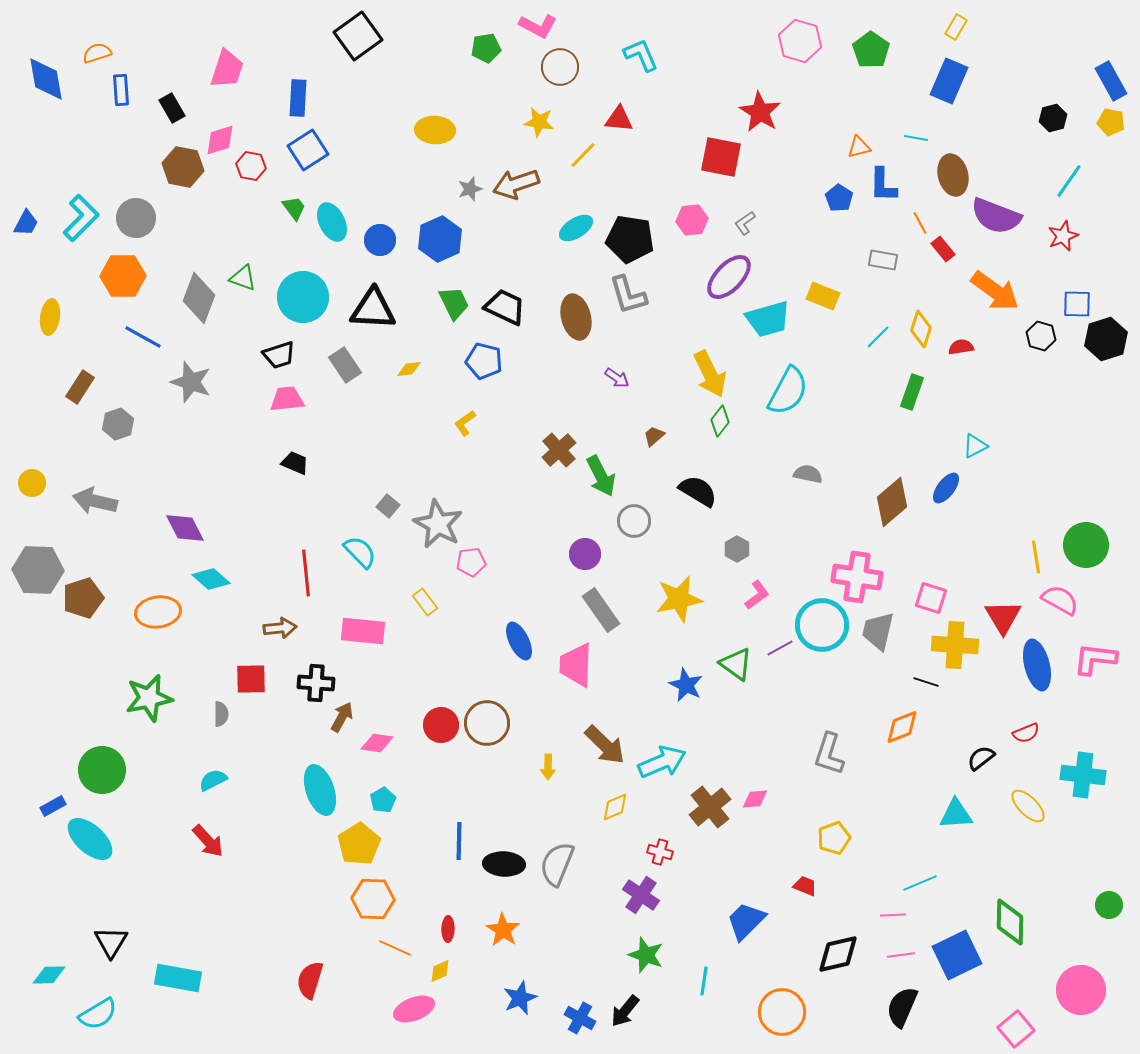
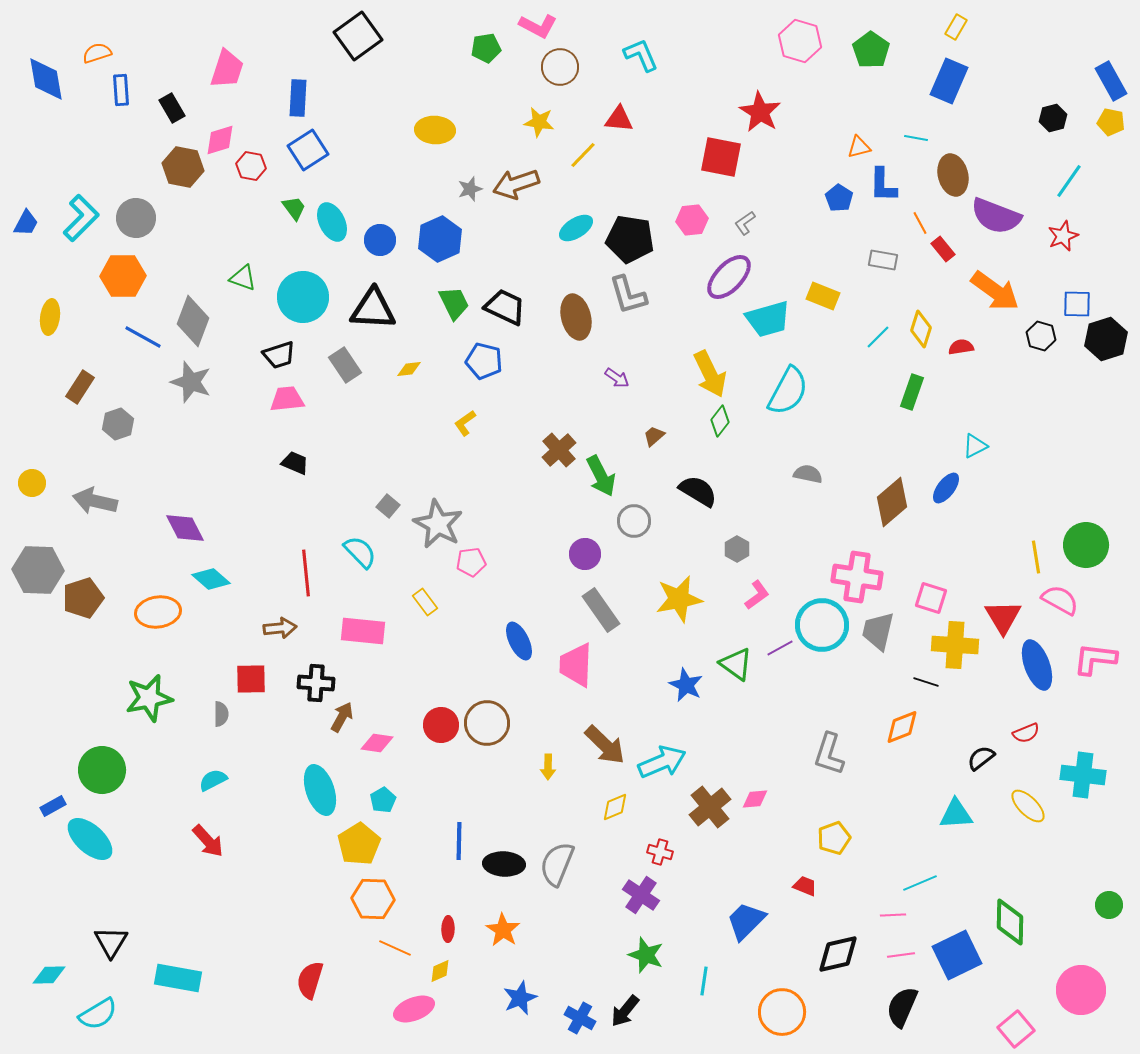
gray diamond at (199, 298): moved 6 px left, 23 px down
blue ellipse at (1037, 665): rotated 6 degrees counterclockwise
